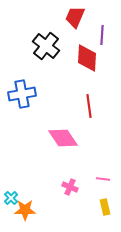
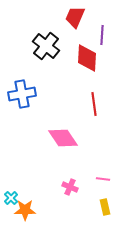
red line: moved 5 px right, 2 px up
